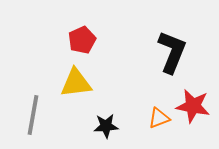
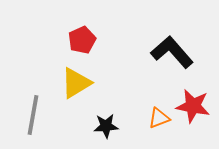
black L-shape: rotated 63 degrees counterclockwise
yellow triangle: rotated 24 degrees counterclockwise
